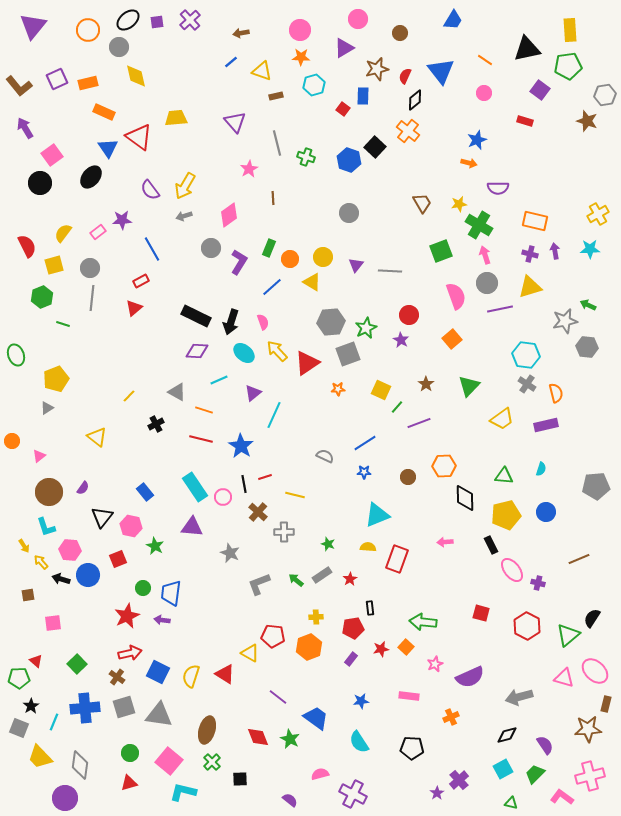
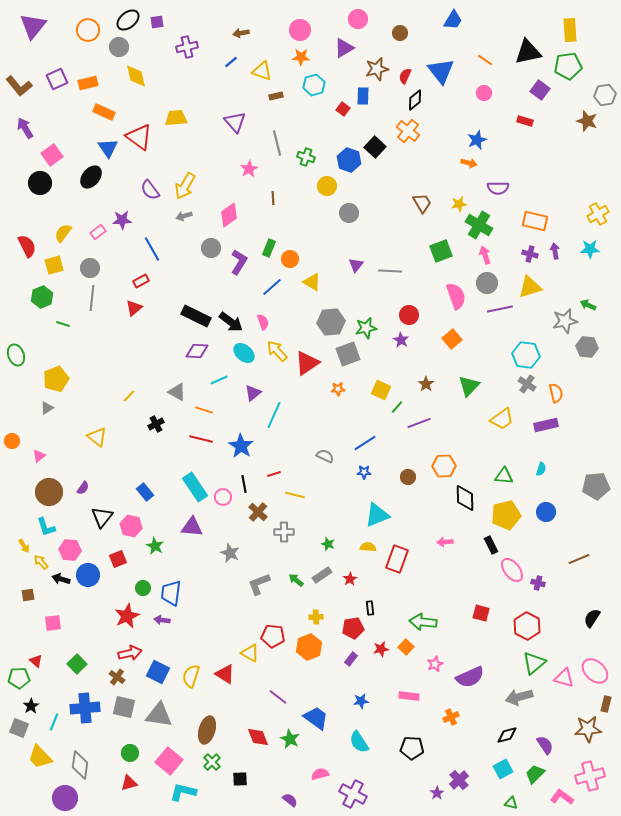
purple cross at (190, 20): moved 3 px left, 27 px down; rotated 30 degrees clockwise
black triangle at (527, 49): moved 1 px right, 3 px down
yellow circle at (323, 257): moved 4 px right, 71 px up
black arrow at (231, 322): rotated 70 degrees counterclockwise
green star at (366, 328): rotated 15 degrees clockwise
red line at (265, 477): moved 9 px right, 3 px up
green triangle at (568, 635): moved 34 px left, 28 px down
gray square at (124, 707): rotated 30 degrees clockwise
